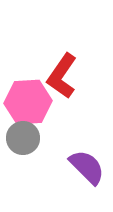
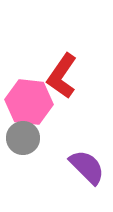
pink hexagon: moved 1 px right; rotated 9 degrees clockwise
